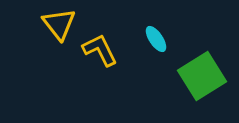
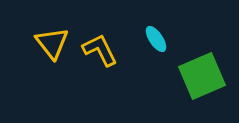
yellow triangle: moved 7 px left, 19 px down
green square: rotated 9 degrees clockwise
